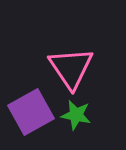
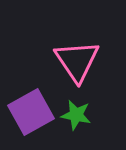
pink triangle: moved 6 px right, 7 px up
